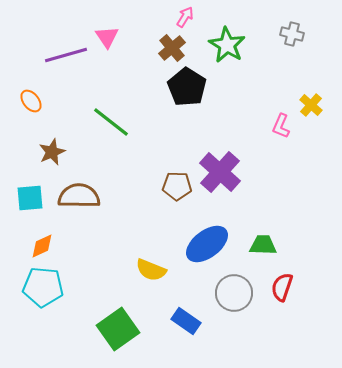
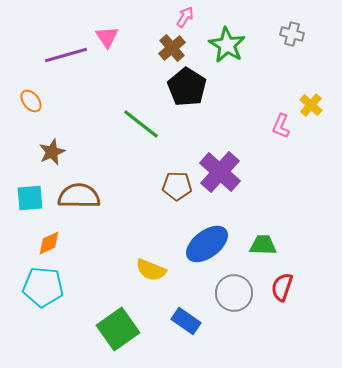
green line: moved 30 px right, 2 px down
orange diamond: moved 7 px right, 3 px up
